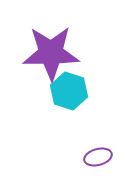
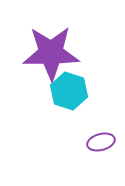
purple ellipse: moved 3 px right, 15 px up
